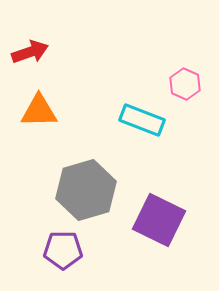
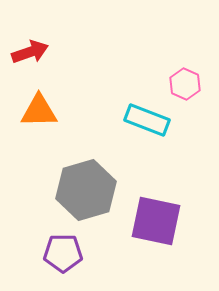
cyan rectangle: moved 5 px right
purple square: moved 3 px left, 1 px down; rotated 14 degrees counterclockwise
purple pentagon: moved 3 px down
